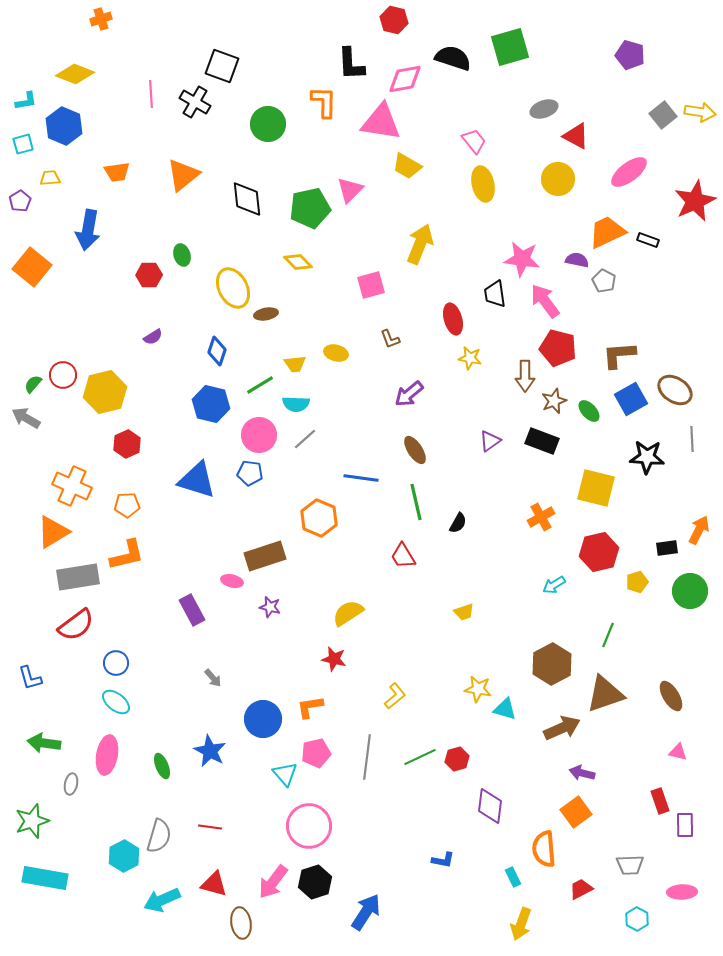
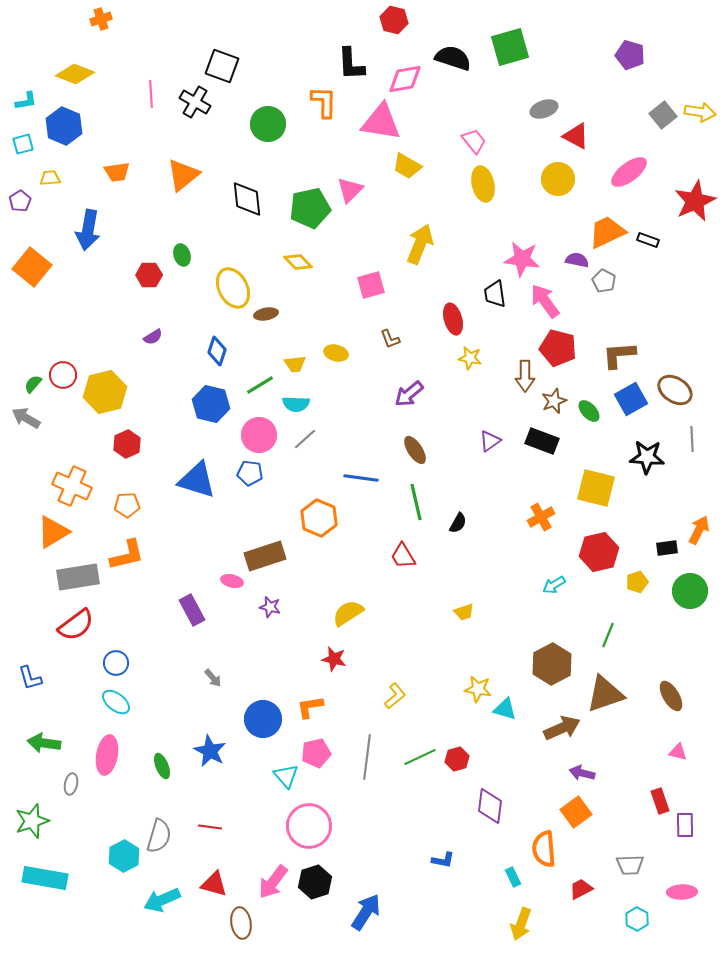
cyan triangle at (285, 774): moved 1 px right, 2 px down
